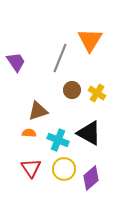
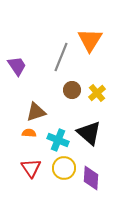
gray line: moved 1 px right, 1 px up
purple trapezoid: moved 1 px right, 4 px down
yellow cross: rotated 18 degrees clockwise
brown triangle: moved 2 px left, 1 px down
black triangle: rotated 12 degrees clockwise
yellow circle: moved 1 px up
purple diamond: rotated 45 degrees counterclockwise
